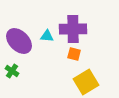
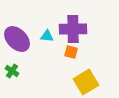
purple ellipse: moved 2 px left, 2 px up
orange square: moved 3 px left, 2 px up
